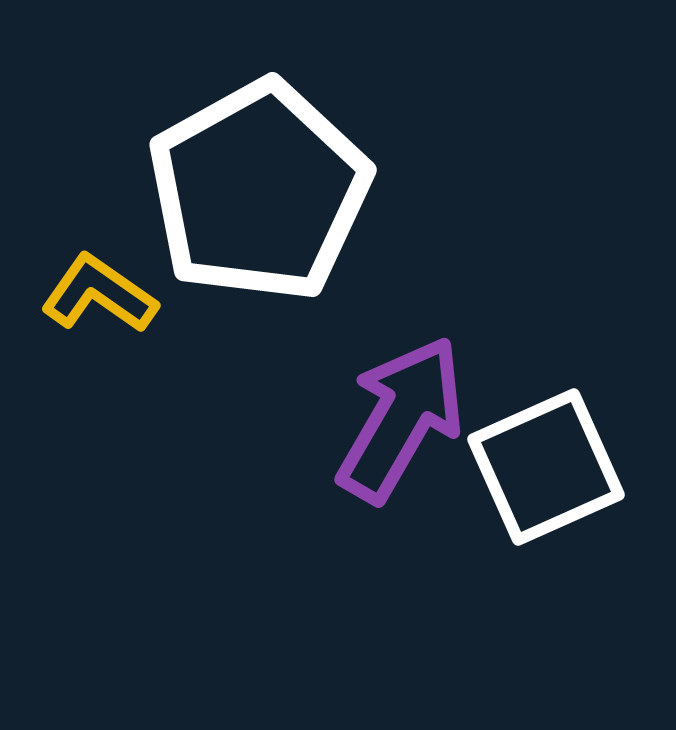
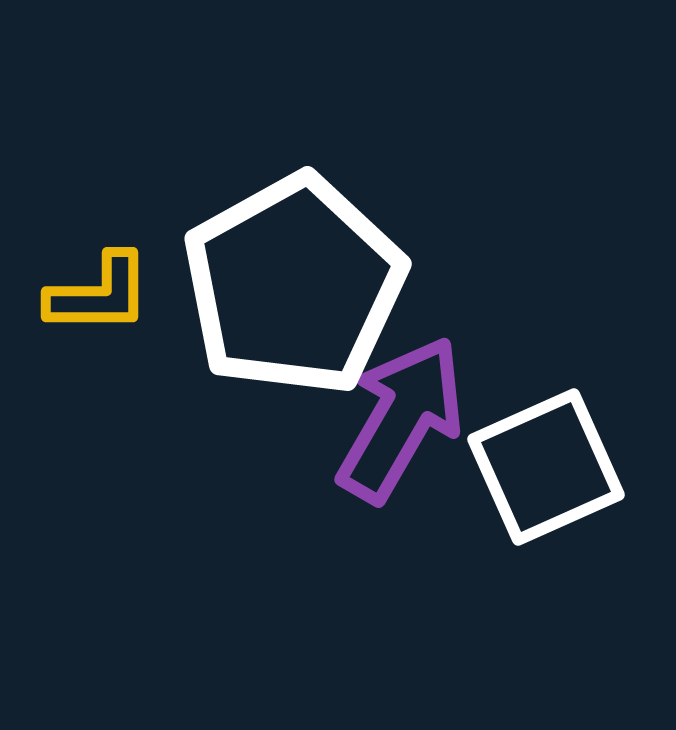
white pentagon: moved 35 px right, 94 px down
yellow L-shape: rotated 145 degrees clockwise
